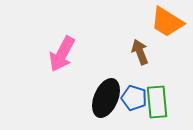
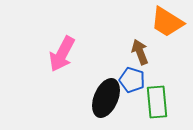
blue pentagon: moved 2 px left, 18 px up
